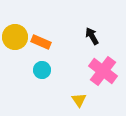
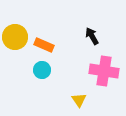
orange rectangle: moved 3 px right, 3 px down
pink cross: moved 1 px right; rotated 28 degrees counterclockwise
